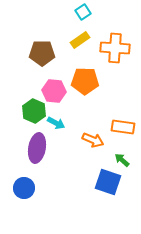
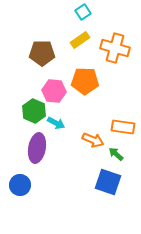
orange cross: rotated 12 degrees clockwise
green arrow: moved 6 px left, 6 px up
blue circle: moved 4 px left, 3 px up
